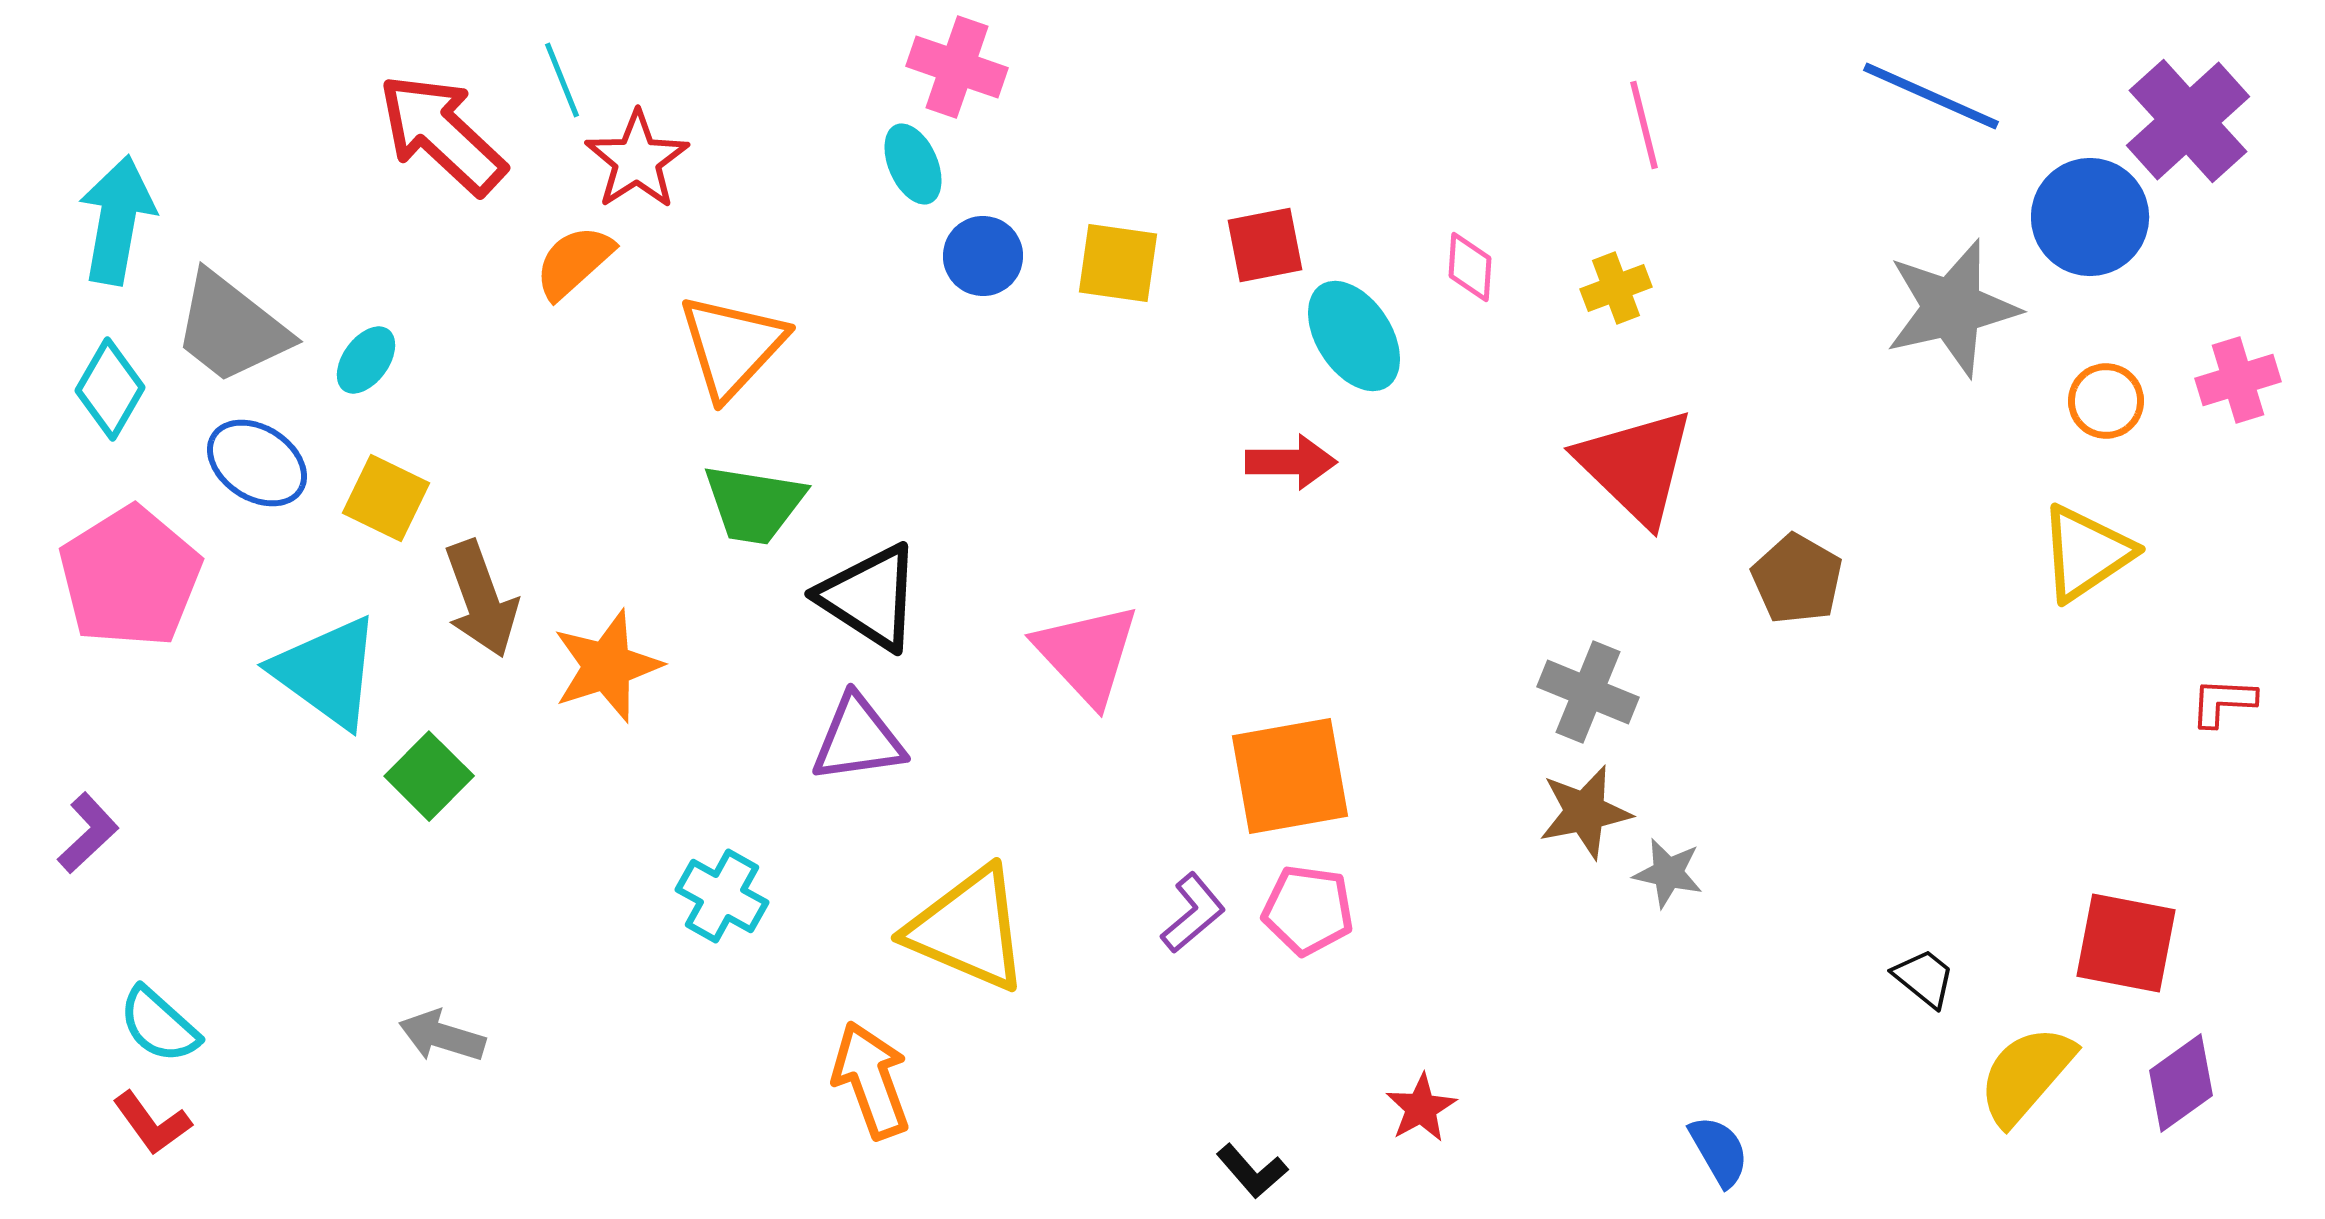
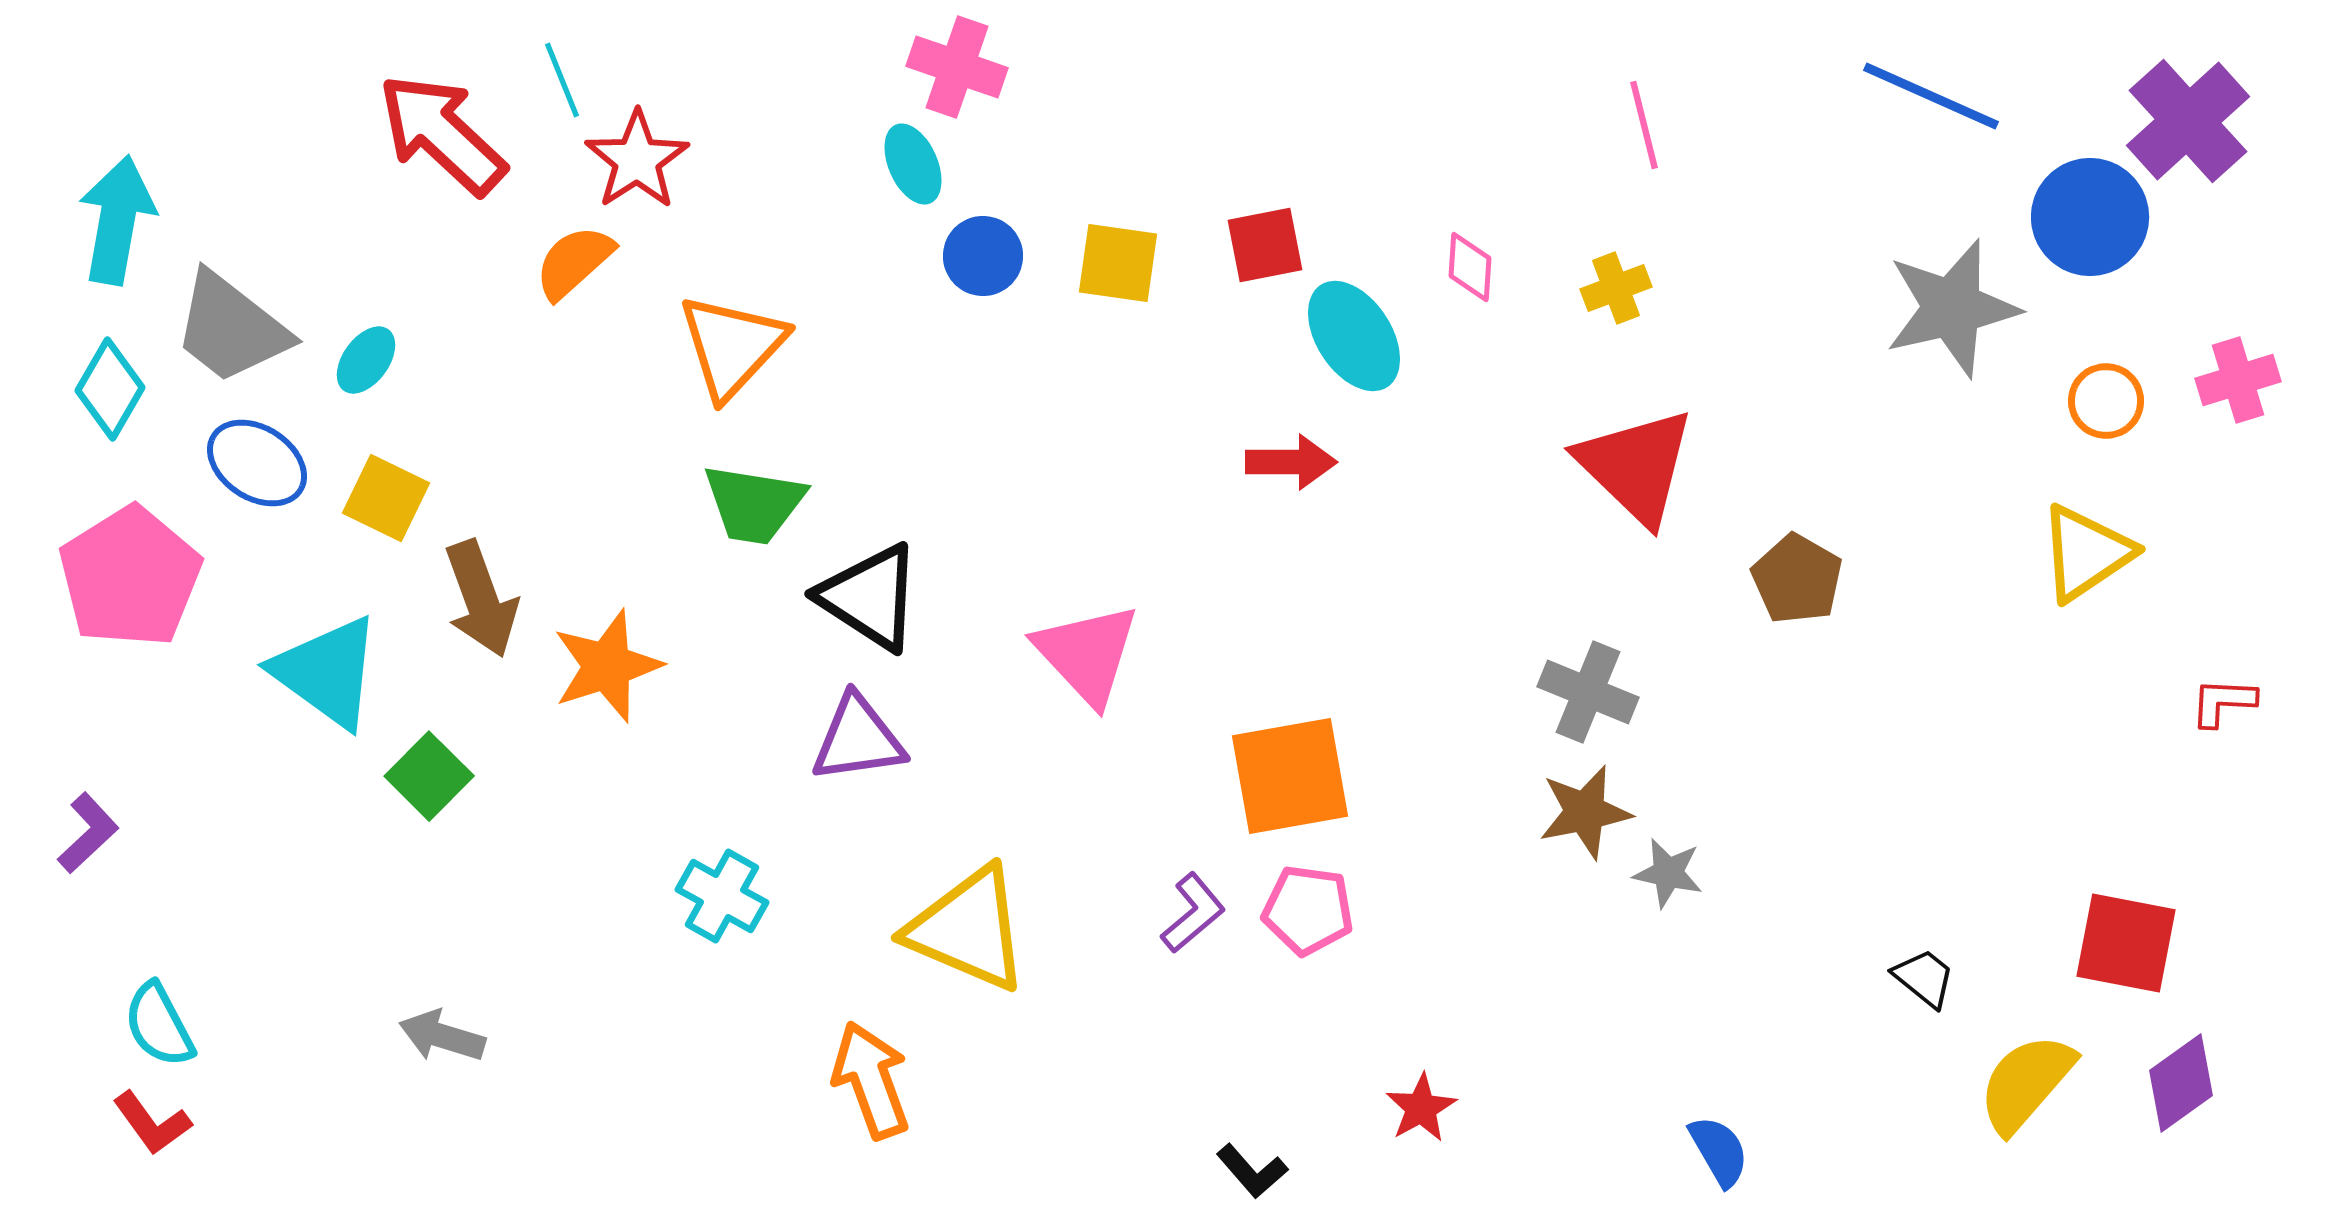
cyan semicircle at (159, 1025): rotated 20 degrees clockwise
yellow semicircle at (2026, 1075): moved 8 px down
